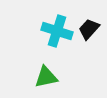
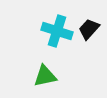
green triangle: moved 1 px left, 1 px up
